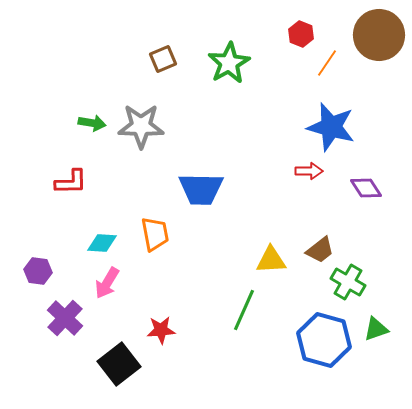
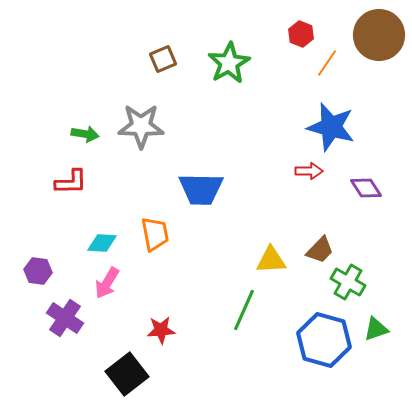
green arrow: moved 7 px left, 11 px down
brown trapezoid: rotated 8 degrees counterclockwise
purple cross: rotated 9 degrees counterclockwise
black square: moved 8 px right, 10 px down
